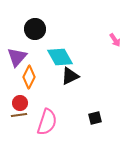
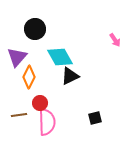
red circle: moved 20 px right
pink semicircle: rotated 20 degrees counterclockwise
